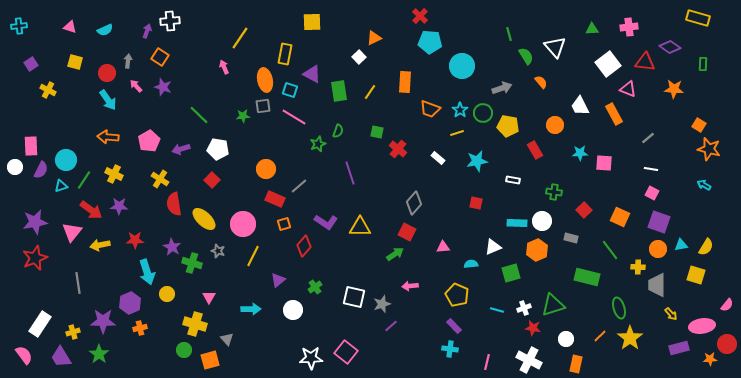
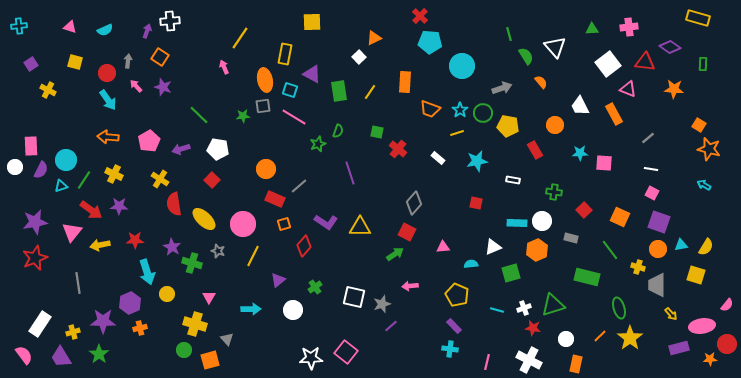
yellow cross at (638, 267): rotated 16 degrees clockwise
